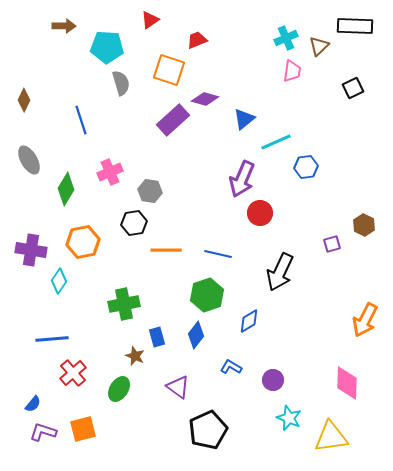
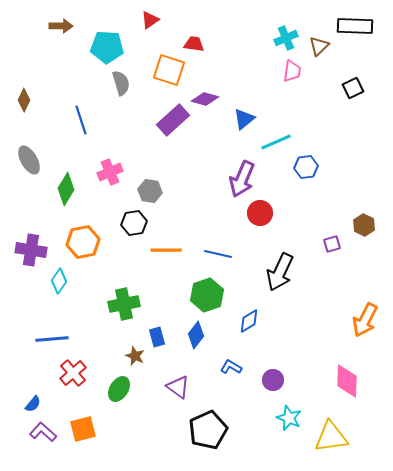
brown arrow at (64, 26): moved 3 px left
red trapezoid at (197, 40): moved 3 px left, 4 px down; rotated 30 degrees clockwise
pink diamond at (347, 383): moved 2 px up
purple L-shape at (43, 432): rotated 24 degrees clockwise
